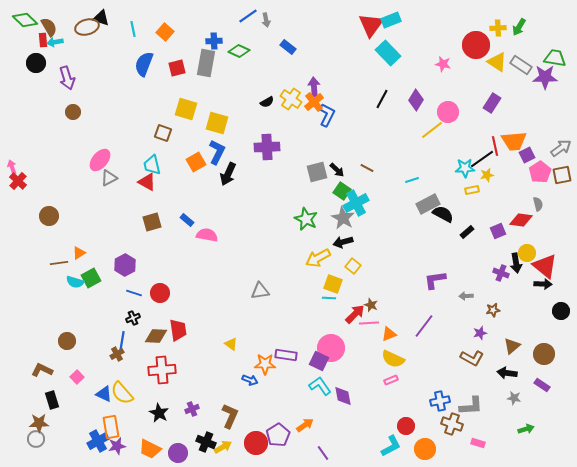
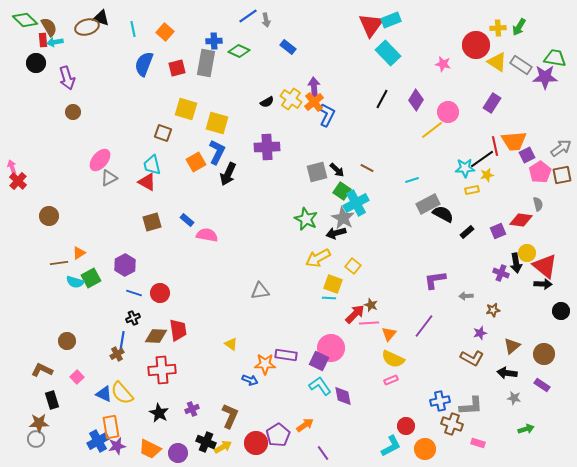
black arrow at (343, 242): moved 7 px left, 9 px up
orange triangle at (389, 334): rotated 28 degrees counterclockwise
